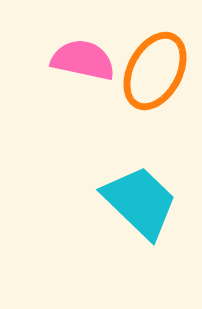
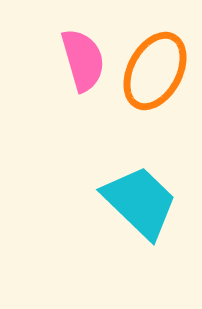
pink semicircle: rotated 62 degrees clockwise
